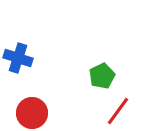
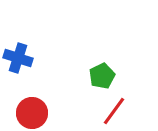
red line: moved 4 px left
